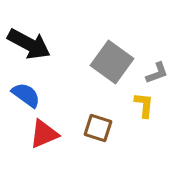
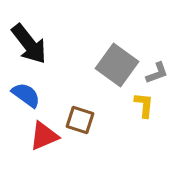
black arrow: rotated 24 degrees clockwise
gray square: moved 5 px right, 3 px down
brown square: moved 18 px left, 8 px up
red triangle: moved 2 px down
